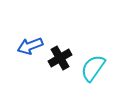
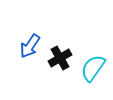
blue arrow: rotated 35 degrees counterclockwise
